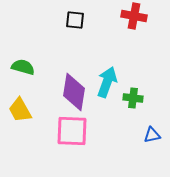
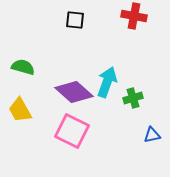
purple diamond: rotated 57 degrees counterclockwise
green cross: rotated 24 degrees counterclockwise
pink square: rotated 24 degrees clockwise
